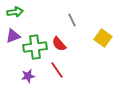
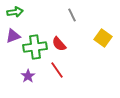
gray line: moved 5 px up
purple star: rotated 24 degrees counterclockwise
